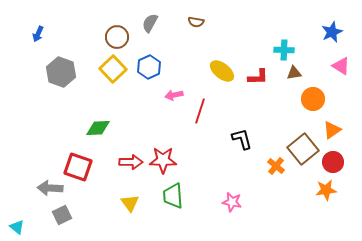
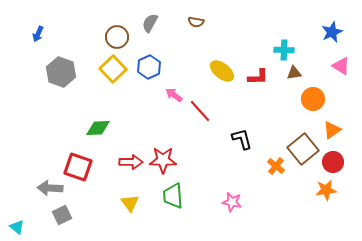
pink arrow: rotated 48 degrees clockwise
red line: rotated 60 degrees counterclockwise
